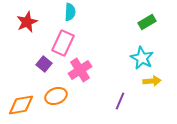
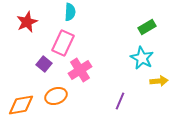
green rectangle: moved 5 px down
yellow arrow: moved 7 px right
